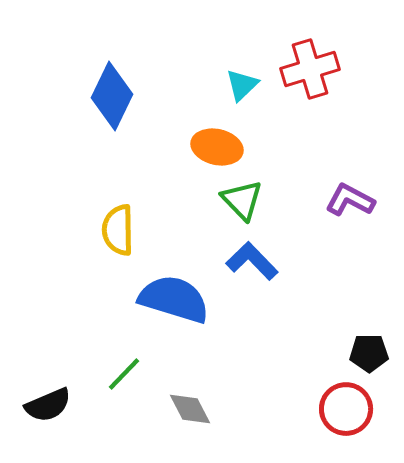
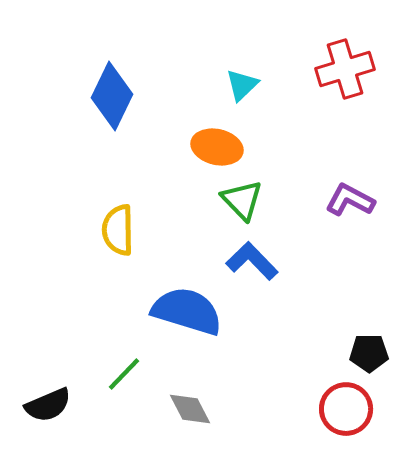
red cross: moved 35 px right
blue semicircle: moved 13 px right, 12 px down
